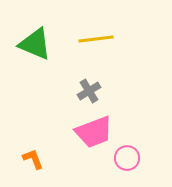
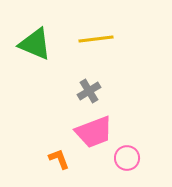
orange L-shape: moved 26 px right
